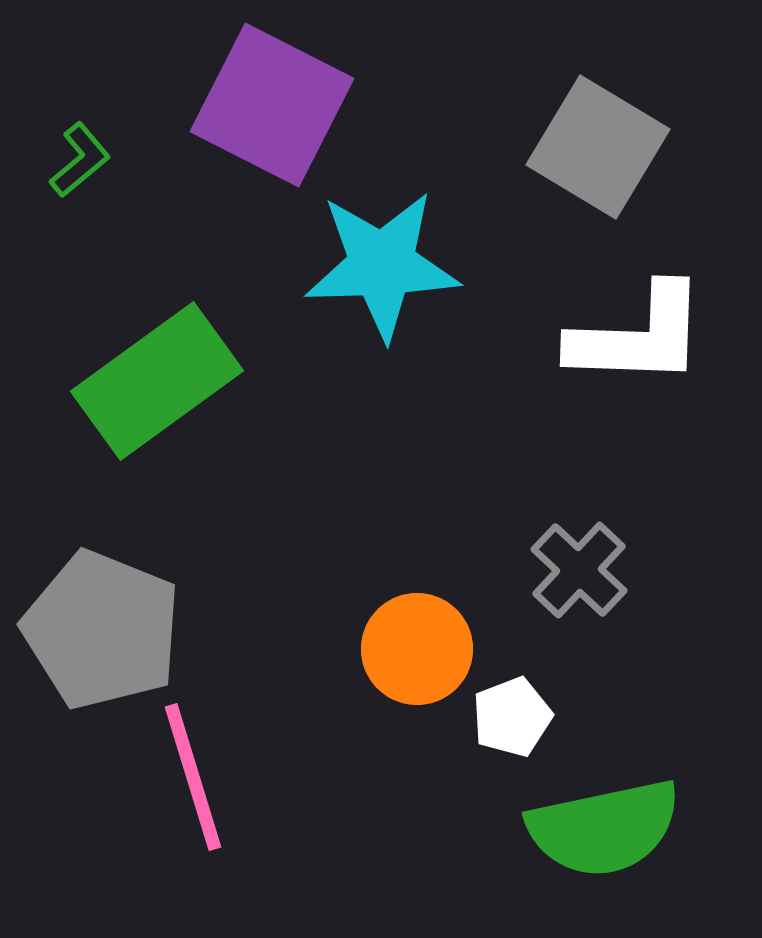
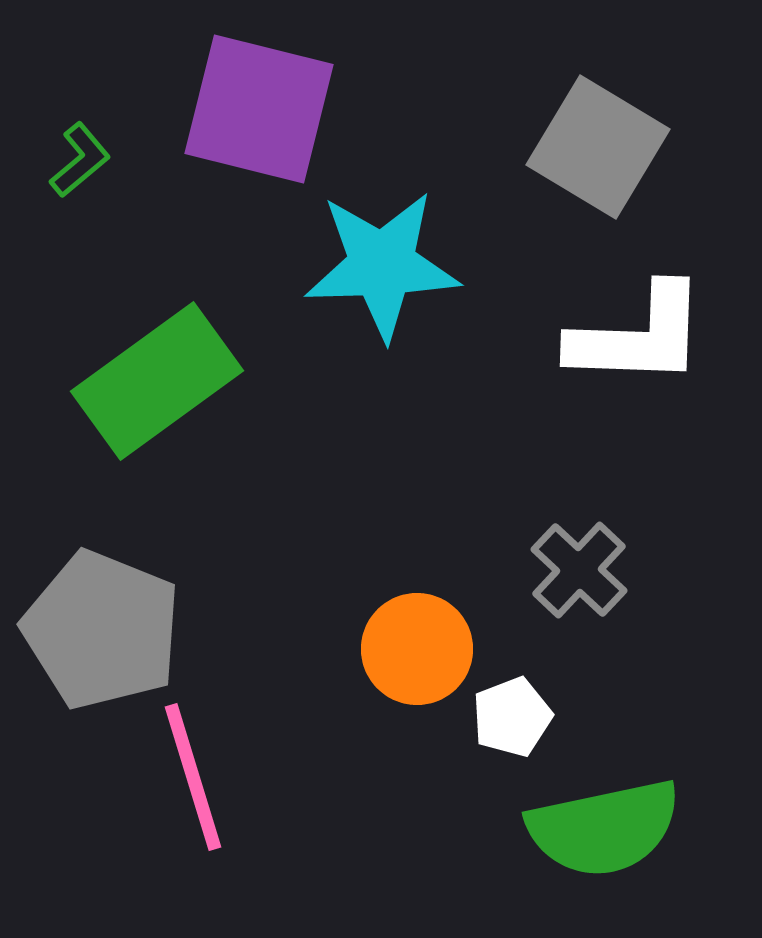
purple square: moved 13 px left, 4 px down; rotated 13 degrees counterclockwise
